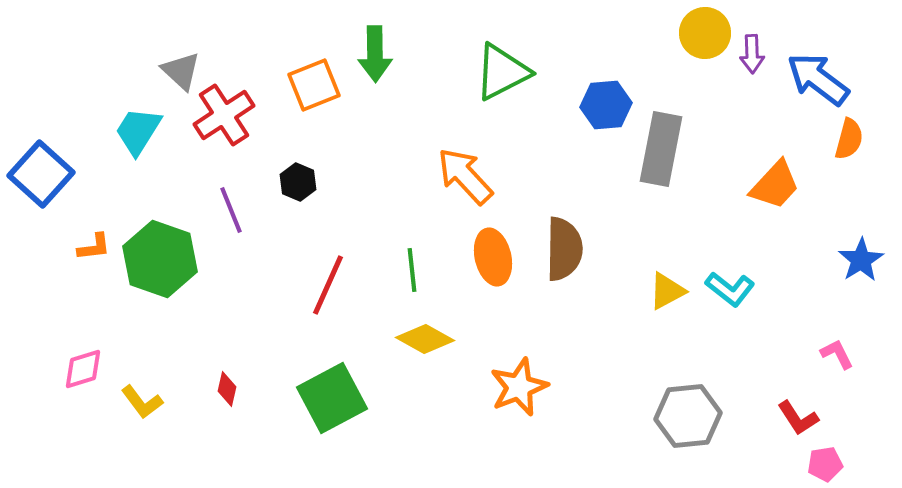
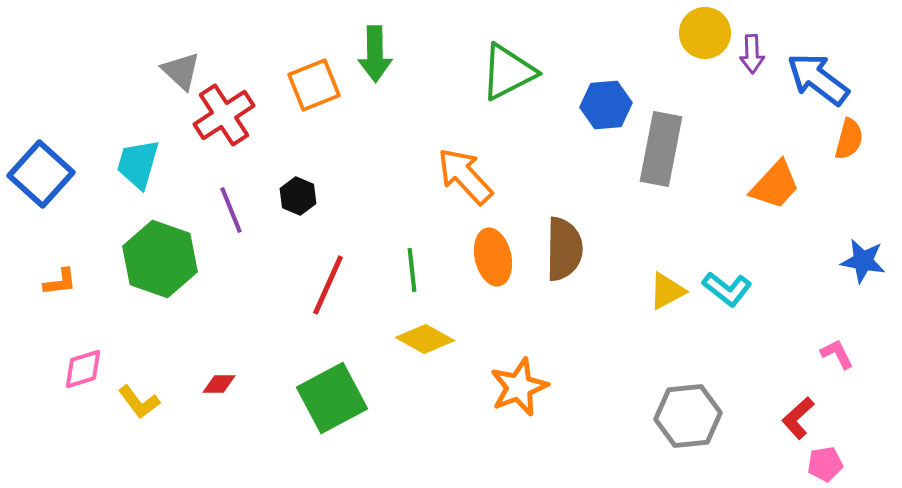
green triangle: moved 6 px right
cyan trapezoid: moved 33 px down; rotated 16 degrees counterclockwise
black hexagon: moved 14 px down
orange L-shape: moved 34 px left, 35 px down
blue star: moved 2 px right, 1 px down; rotated 30 degrees counterclockwise
cyan L-shape: moved 3 px left
red diamond: moved 8 px left, 5 px up; rotated 76 degrees clockwise
yellow L-shape: moved 3 px left
red L-shape: rotated 81 degrees clockwise
